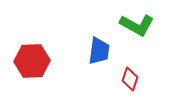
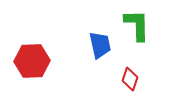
green L-shape: rotated 120 degrees counterclockwise
blue trapezoid: moved 1 px right, 6 px up; rotated 20 degrees counterclockwise
